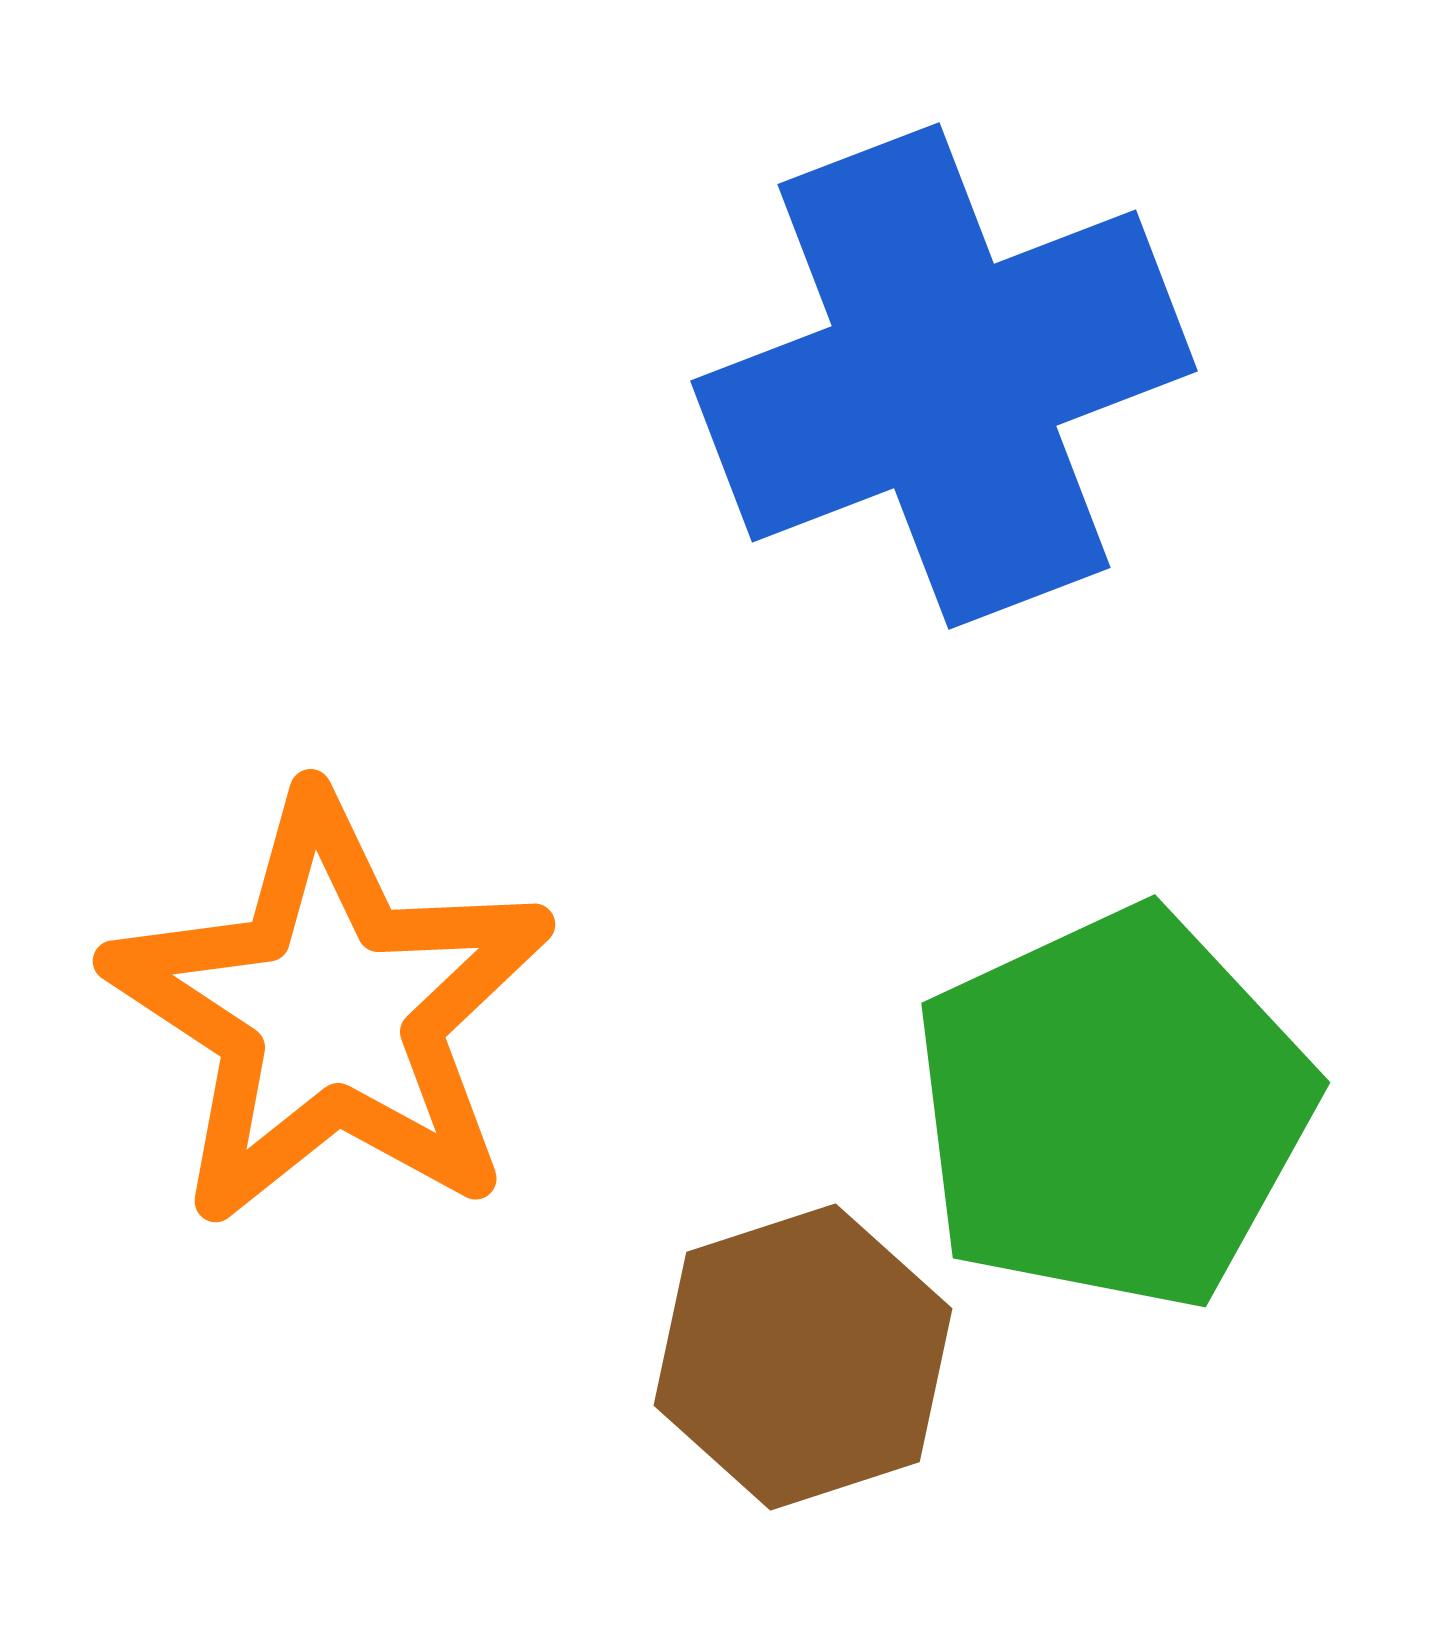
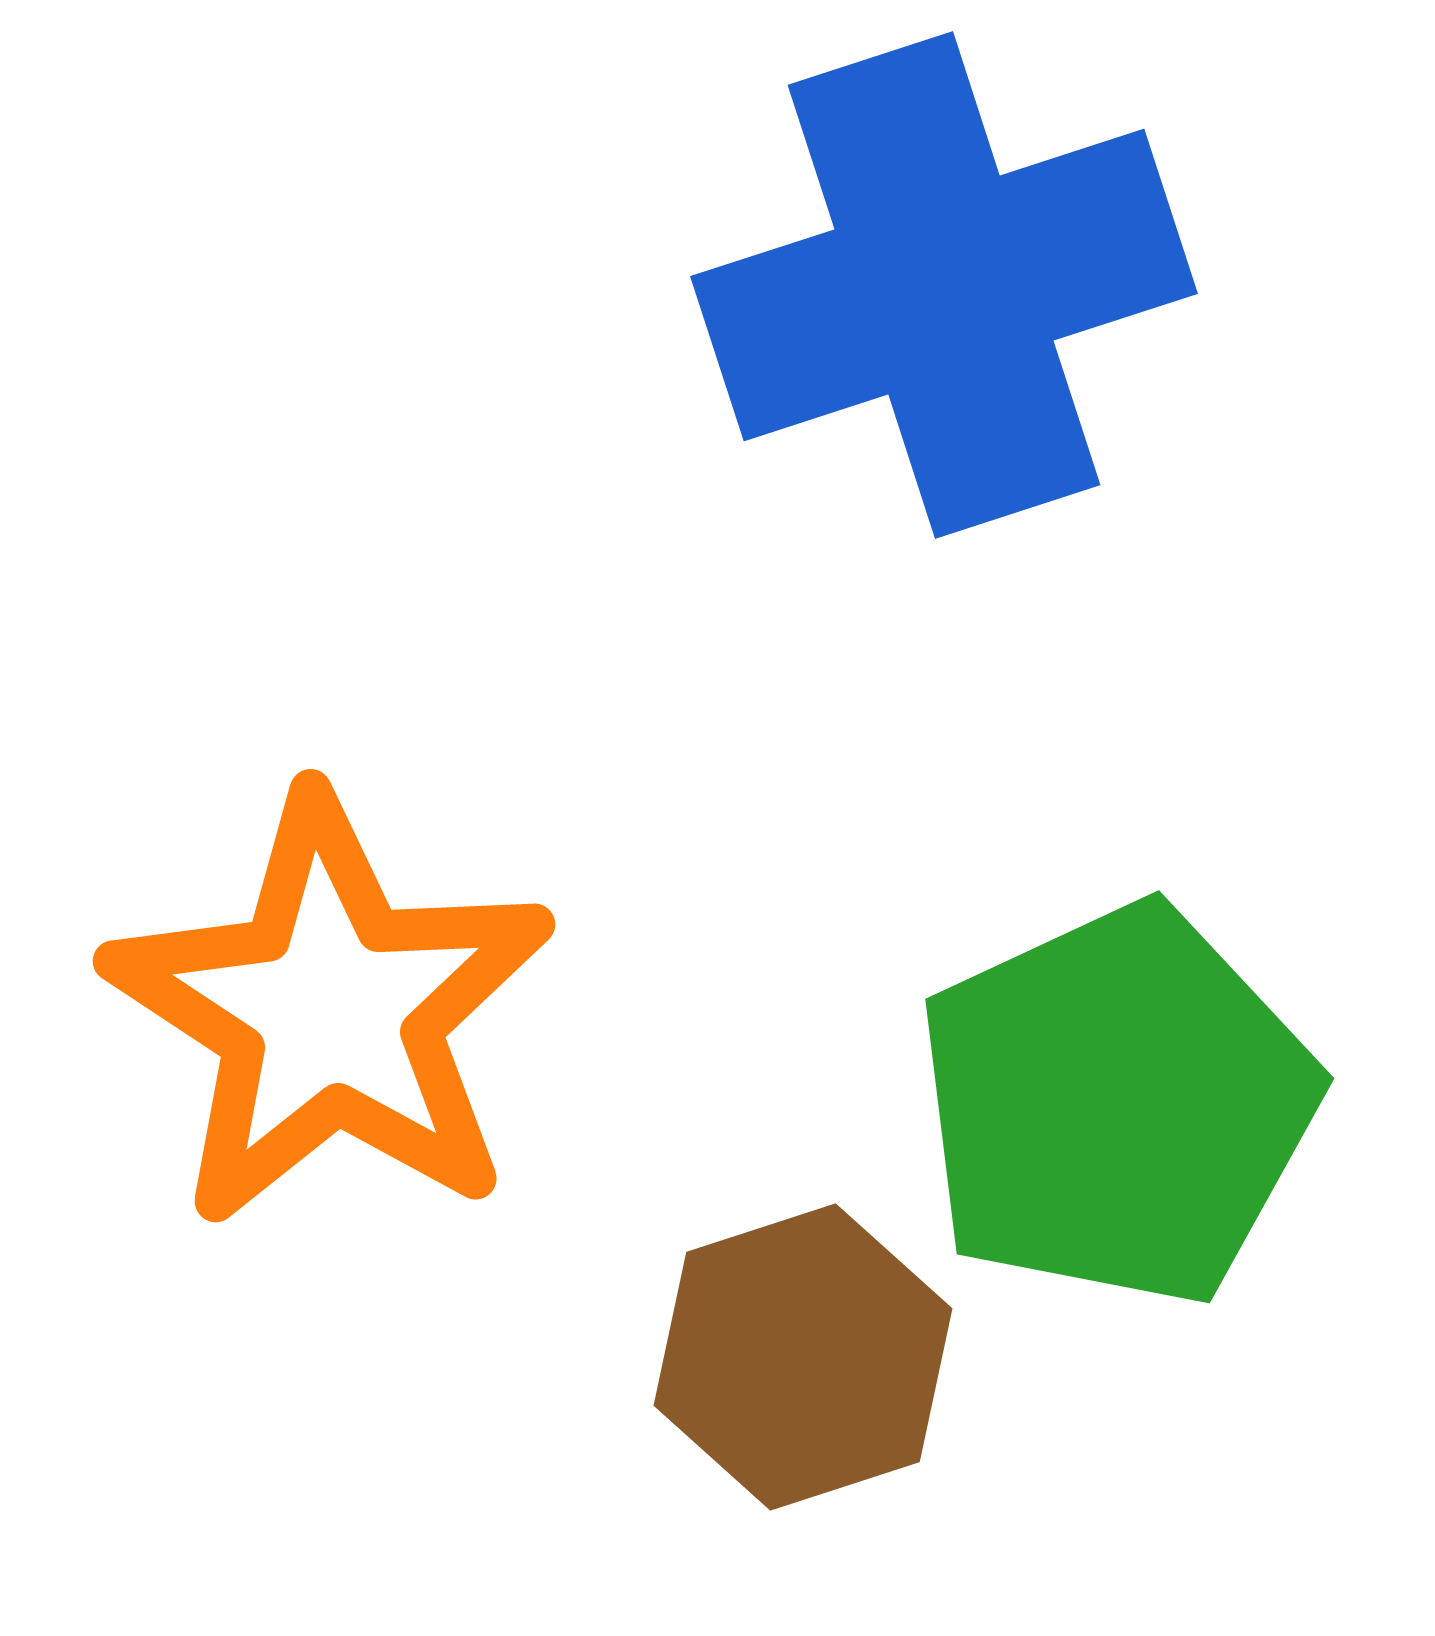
blue cross: moved 91 px up; rotated 3 degrees clockwise
green pentagon: moved 4 px right, 4 px up
